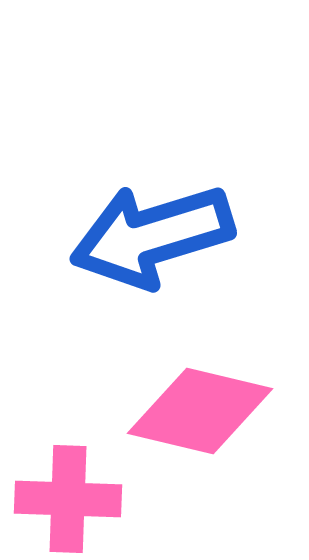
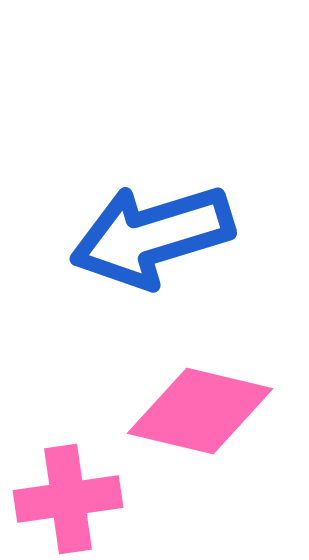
pink cross: rotated 10 degrees counterclockwise
